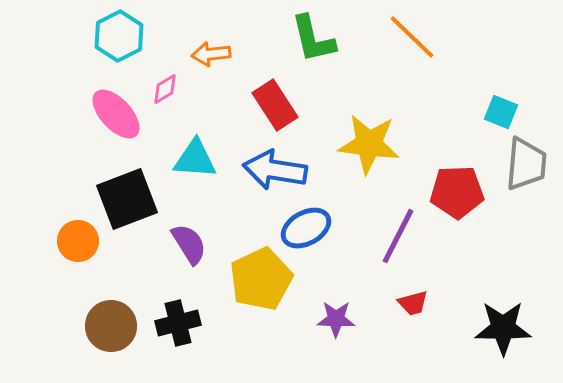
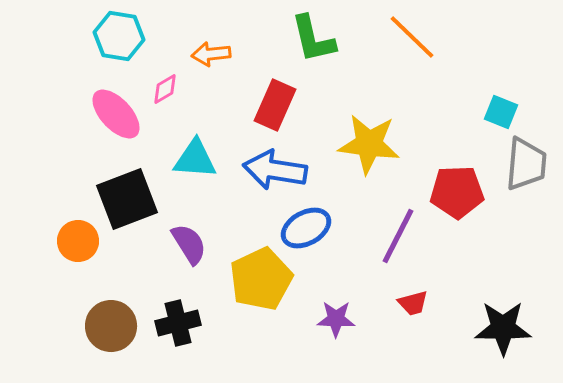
cyan hexagon: rotated 24 degrees counterclockwise
red rectangle: rotated 57 degrees clockwise
